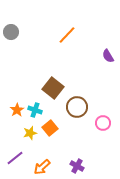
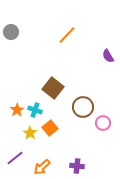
brown circle: moved 6 px right
yellow star: rotated 24 degrees counterclockwise
purple cross: rotated 24 degrees counterclockwise
